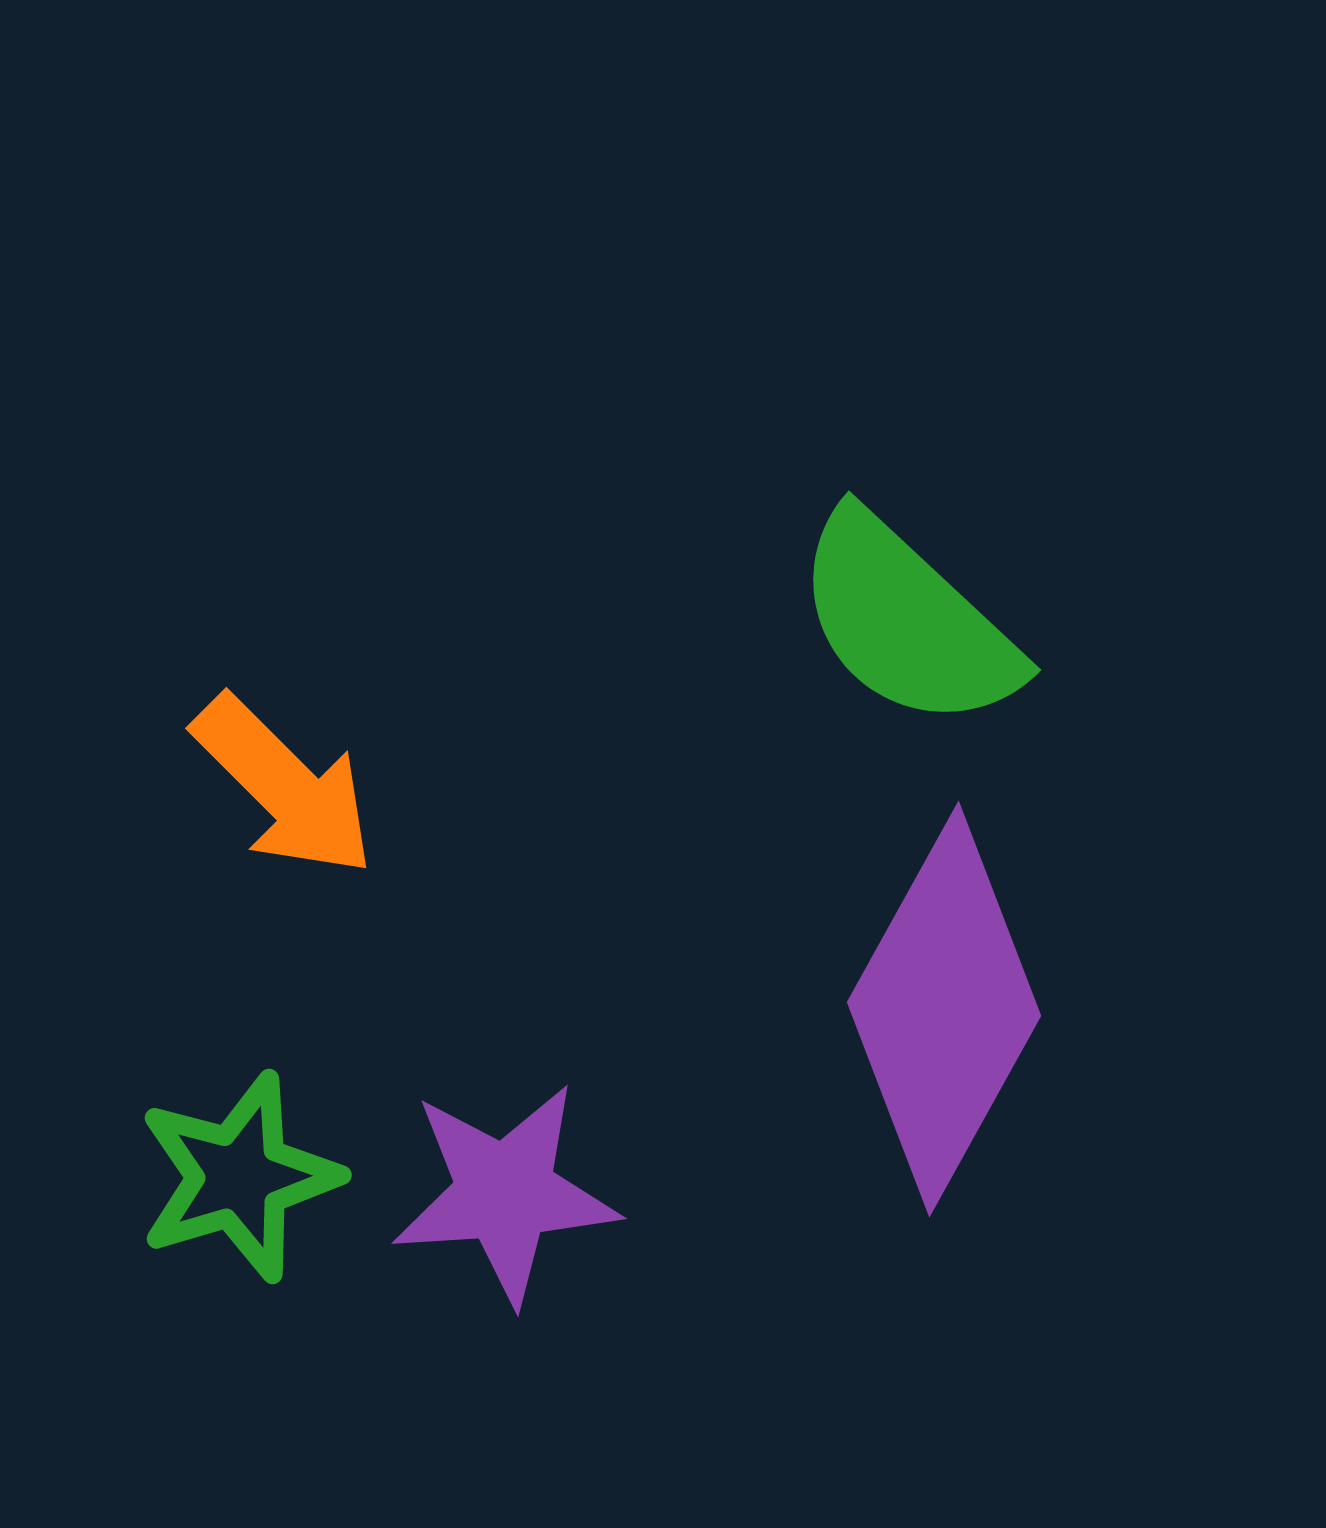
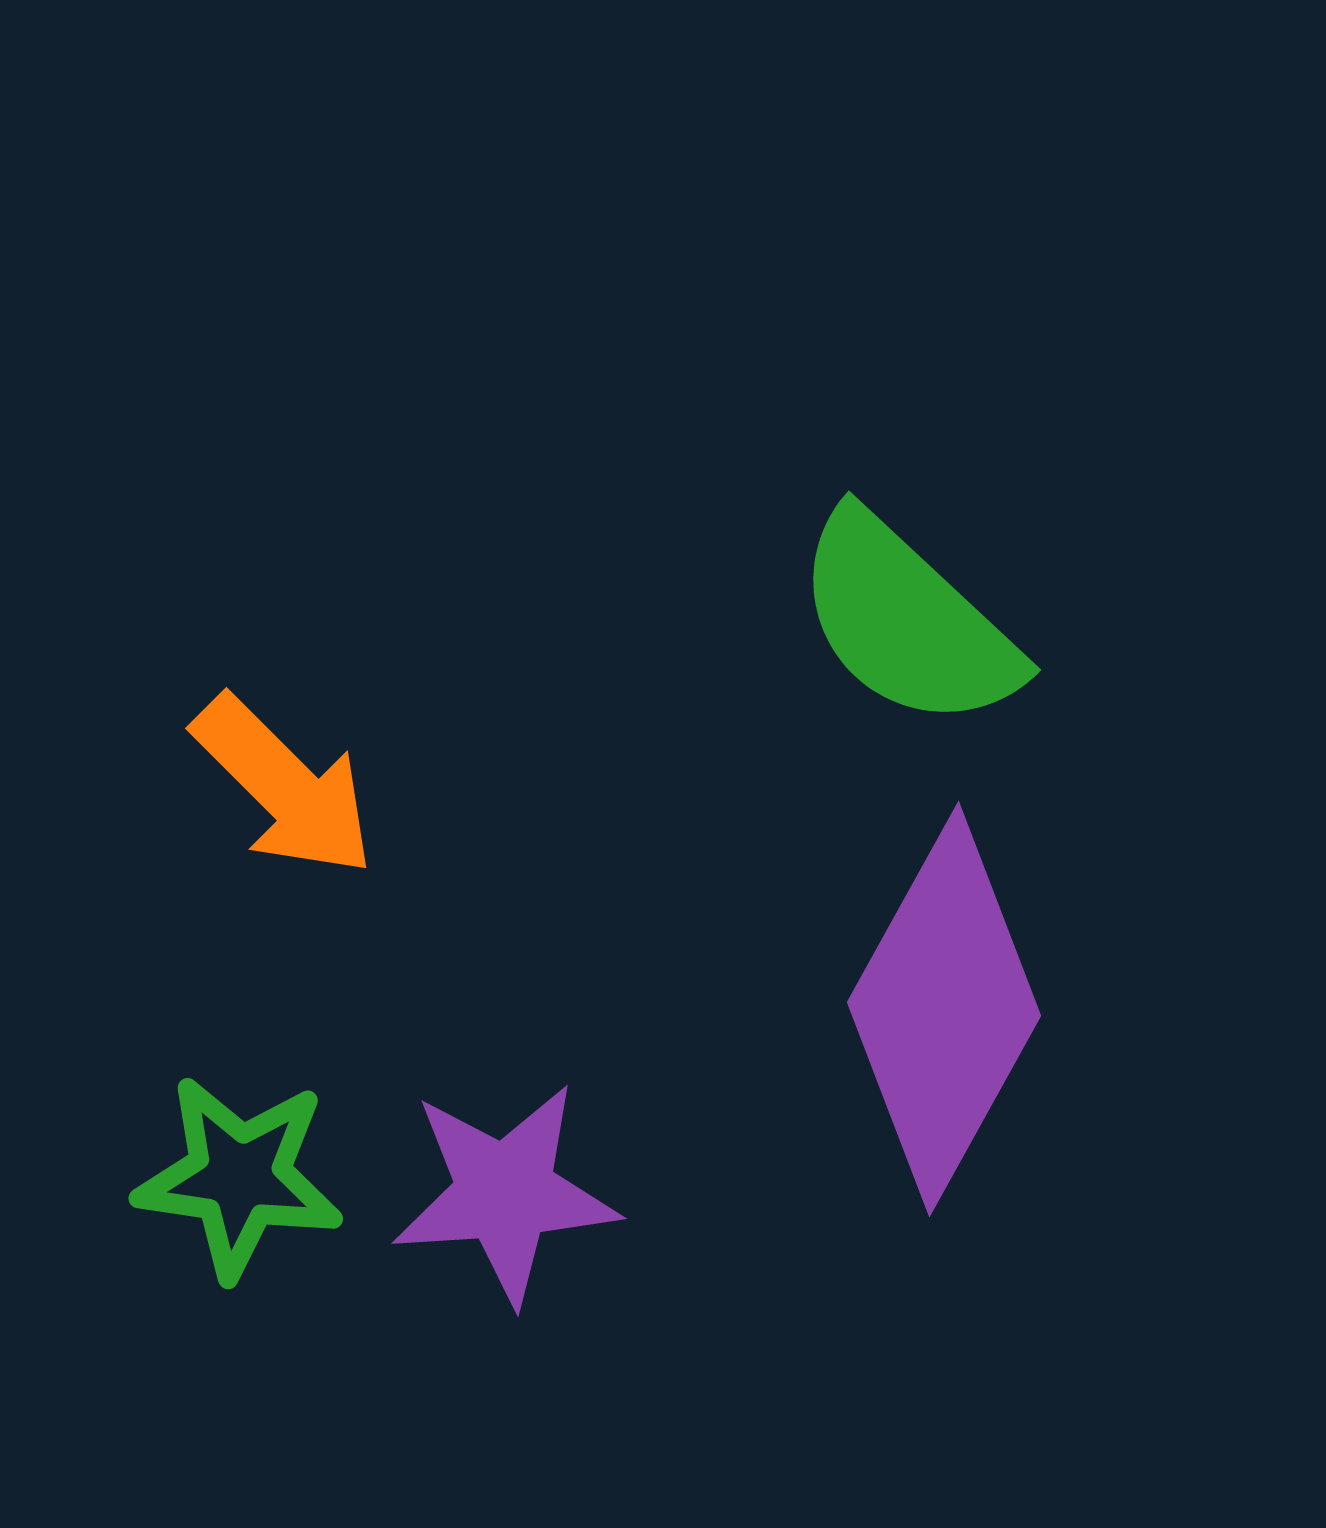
green star: rotated 25 degrees clockwise
